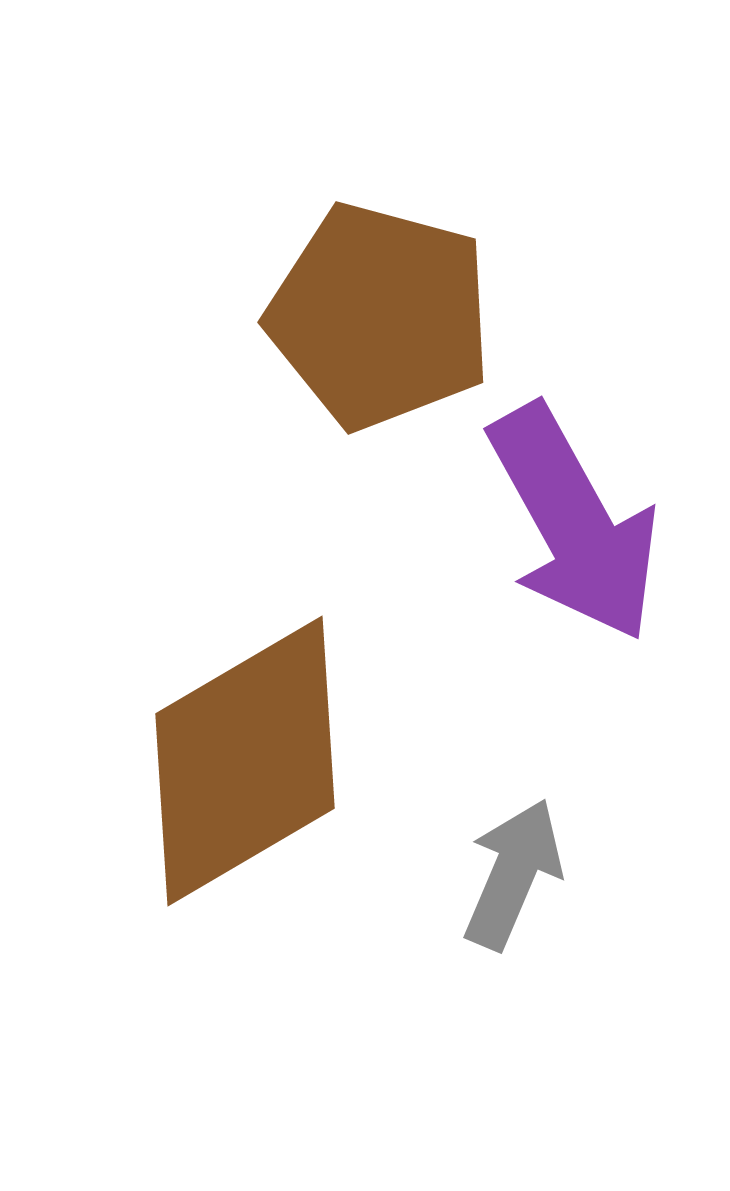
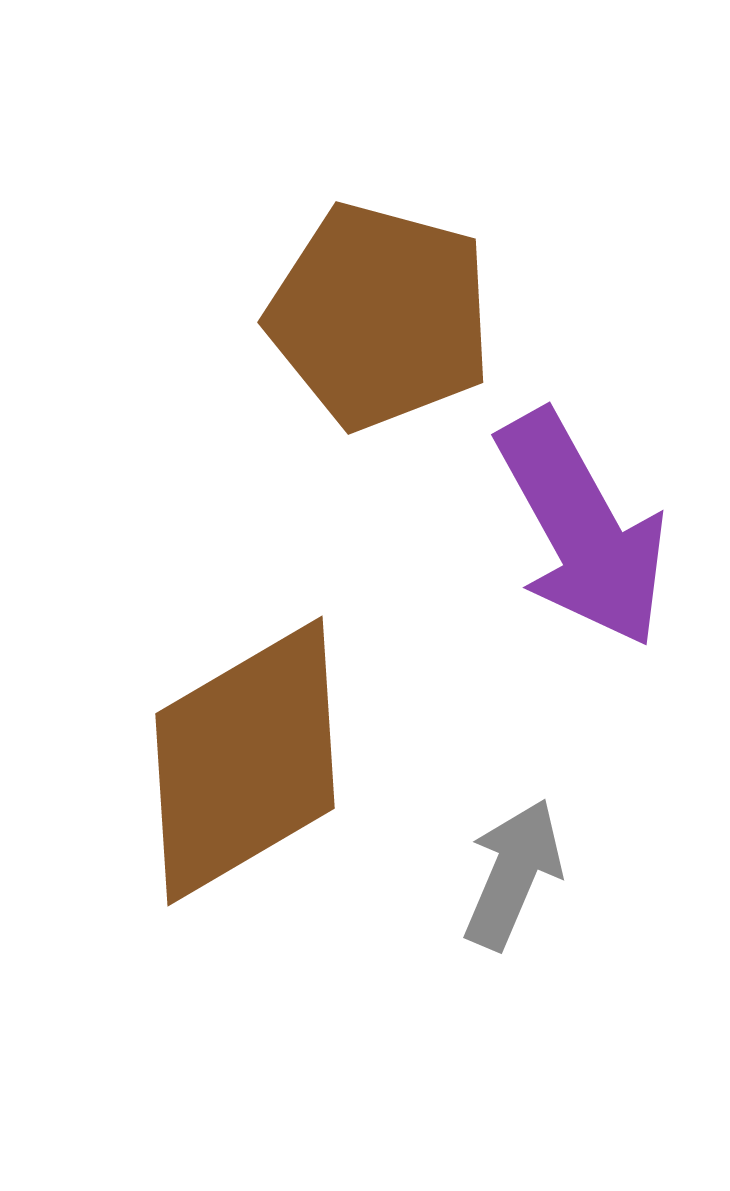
purple arrow: moved 8 px right, 6 px down
